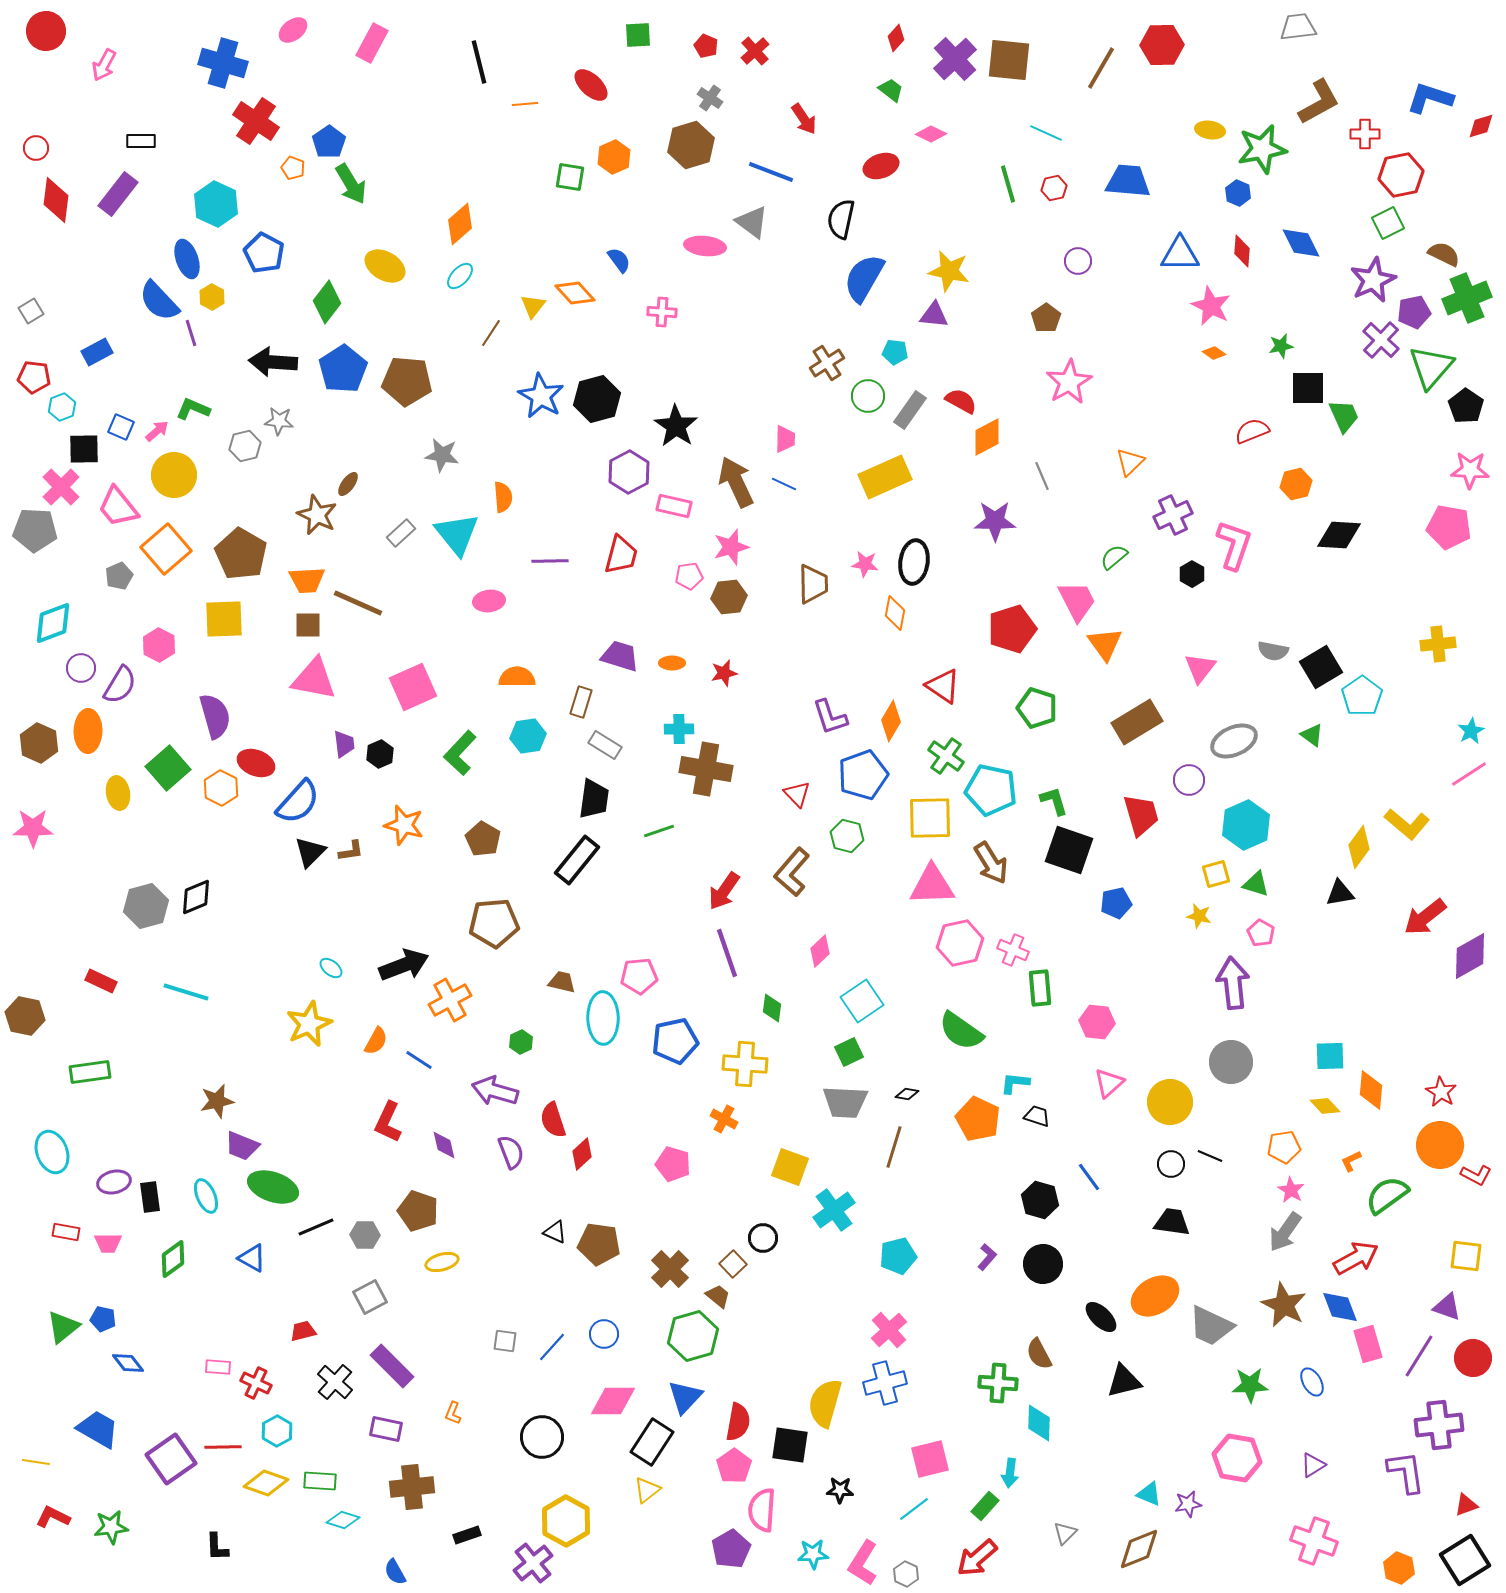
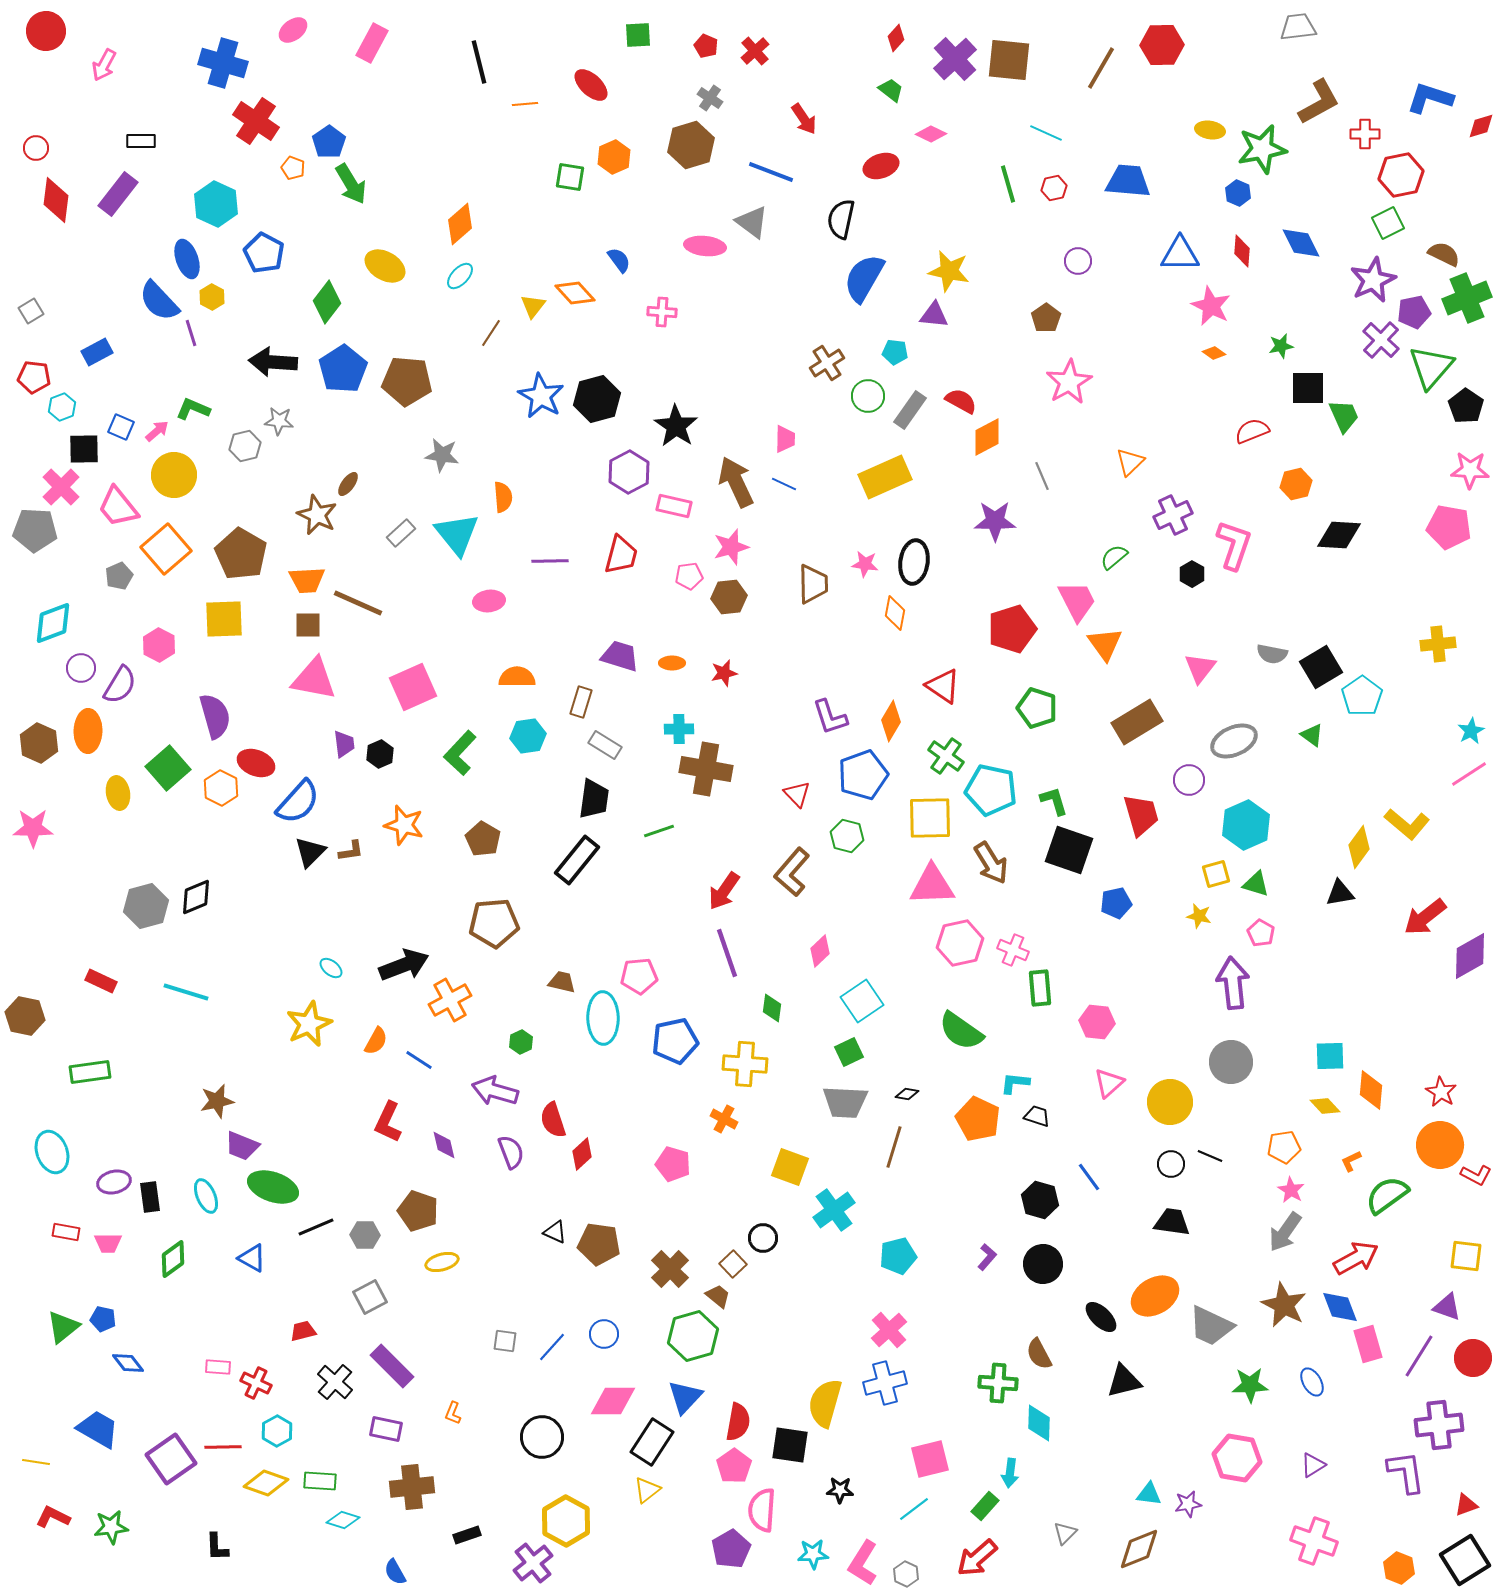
gray semicircle at (1273, 651): moved 1 px left, 3 px down
cyan triangle at (1149, 1494): rotated 16 degrees counterclockwise
